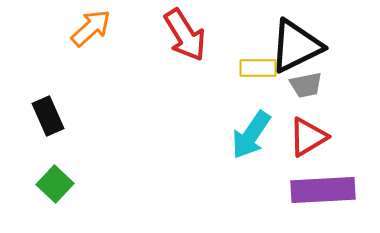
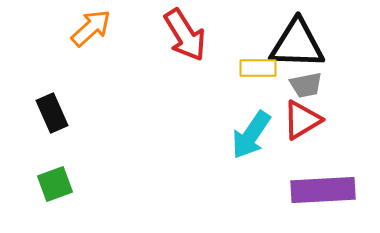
black triangle: moved 1 px right, 2 px up; rotated 28 degrees clockwise
black rectangle: moved 4 px right, 3 px up
red triangle: moved 6 px left, 17 px up
green square: rotated 27 degrees clockwise
